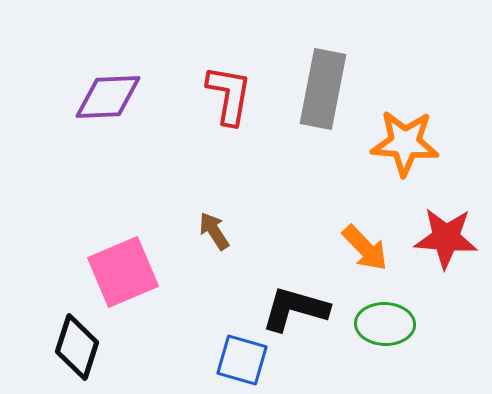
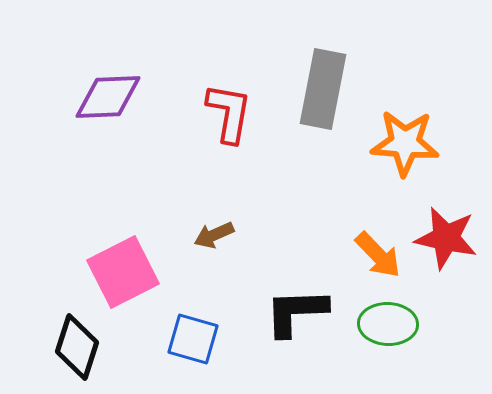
red L-shape: moved 18 px down
brown arrow: moved 4 px down; rotated 81 degrees counterclockwise
red star: rotated 8 degrees clockwise
orange arrow: moved 13 px right, 7 px down
pink square: rotated 4 degrees counterclockwise
black L-shape: moved 1 px right, 3 px down; rotated 18 degrees counterclockwise
green ellipse: moved 3 px right
blue square: moved 49 px left, 21 px up
